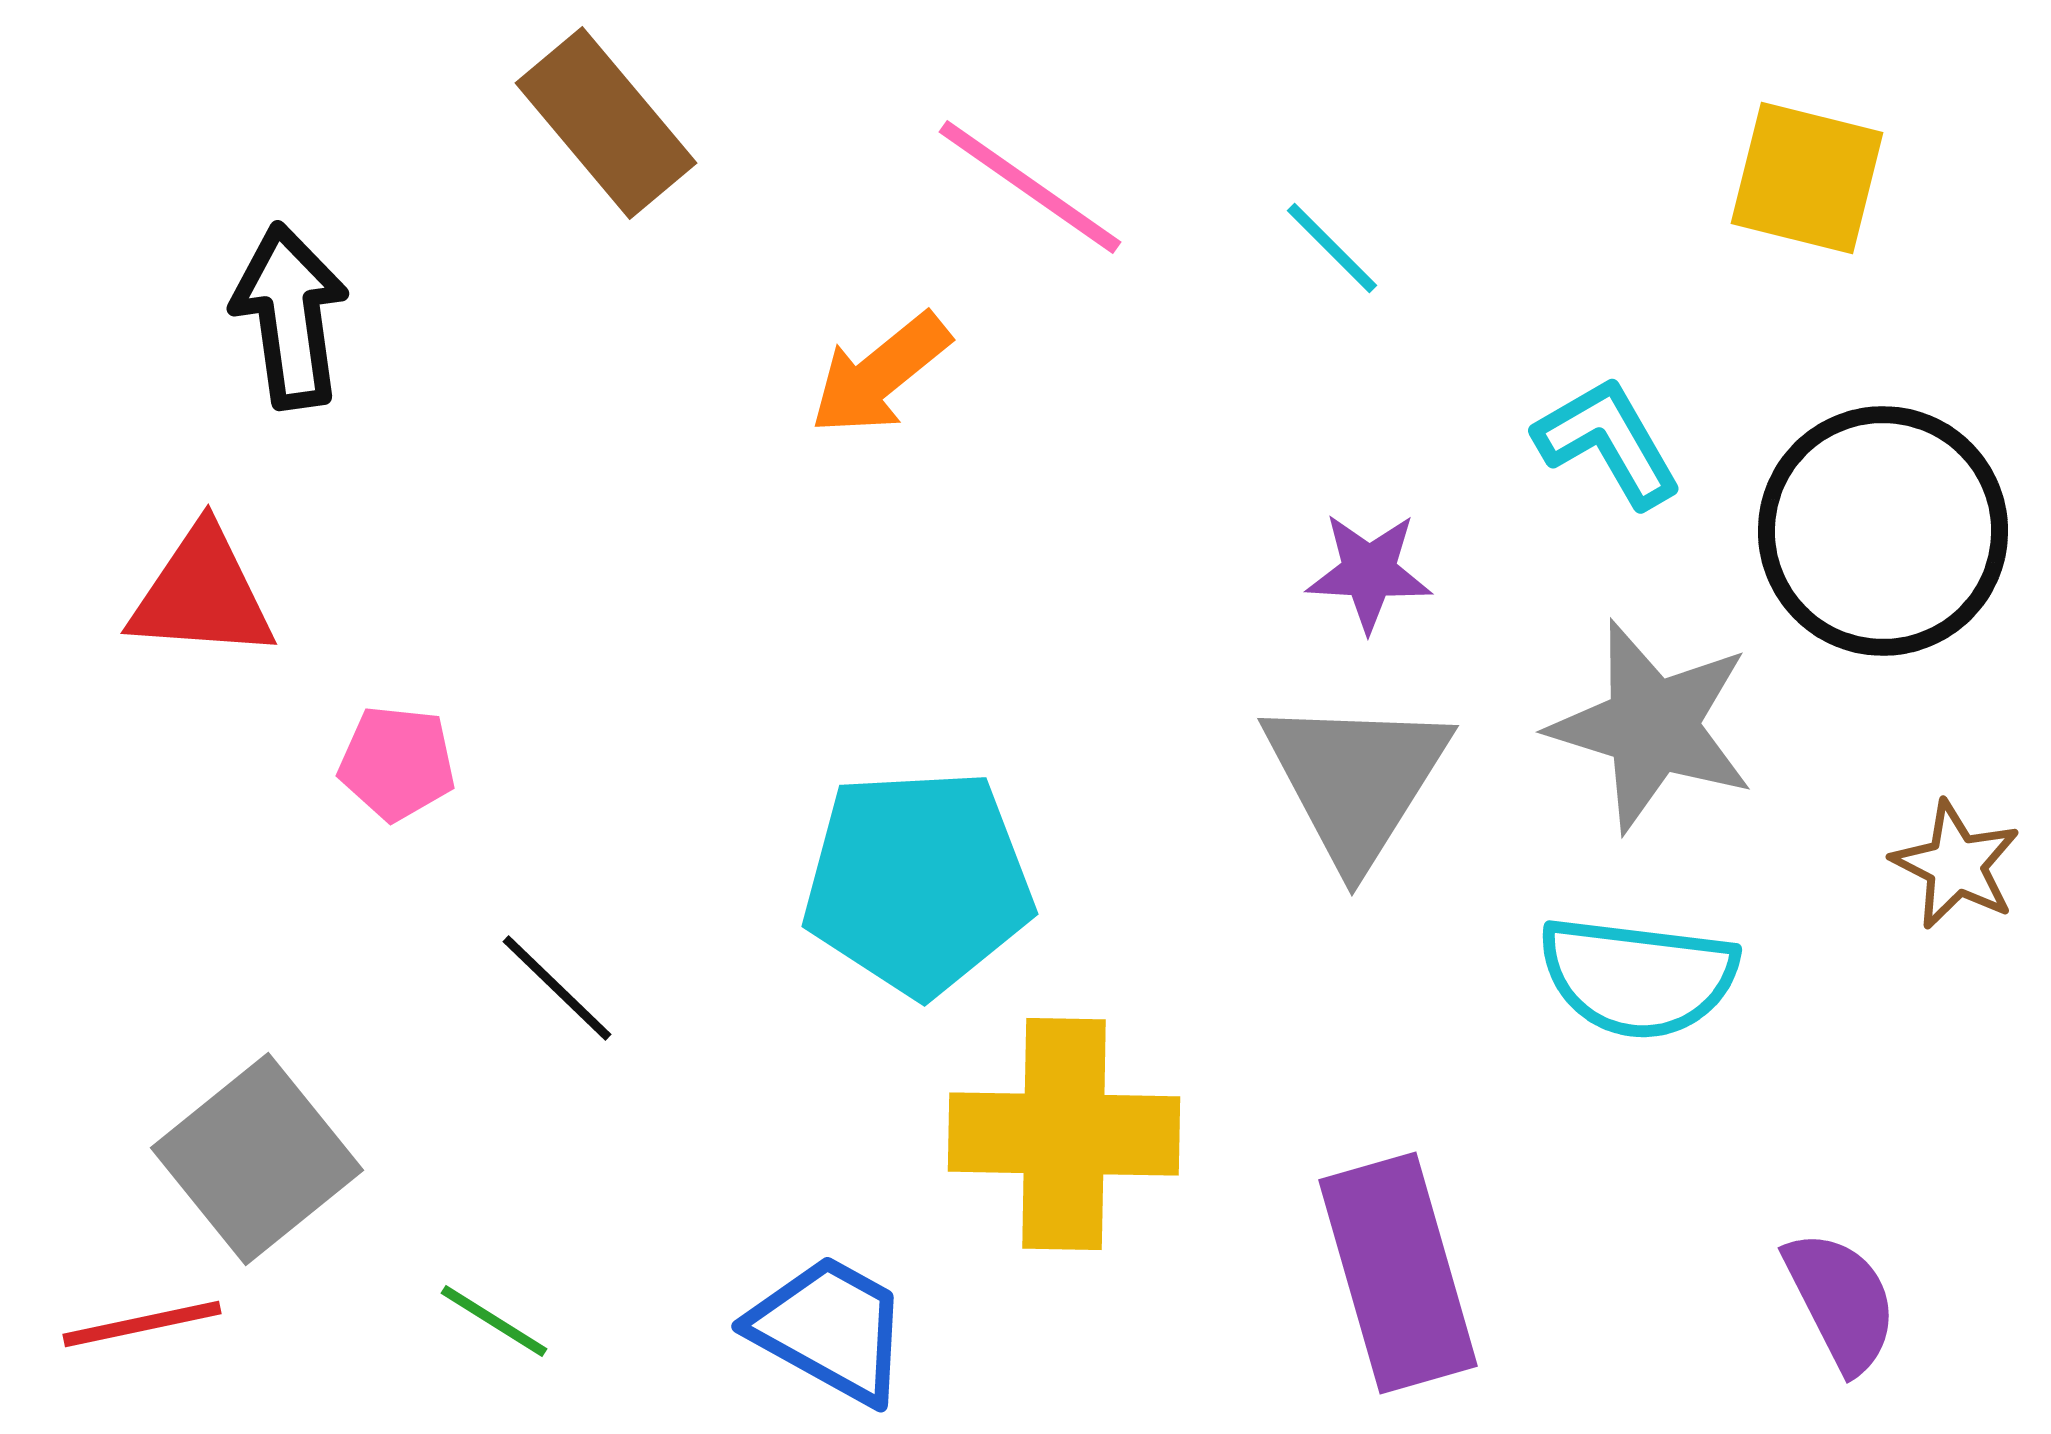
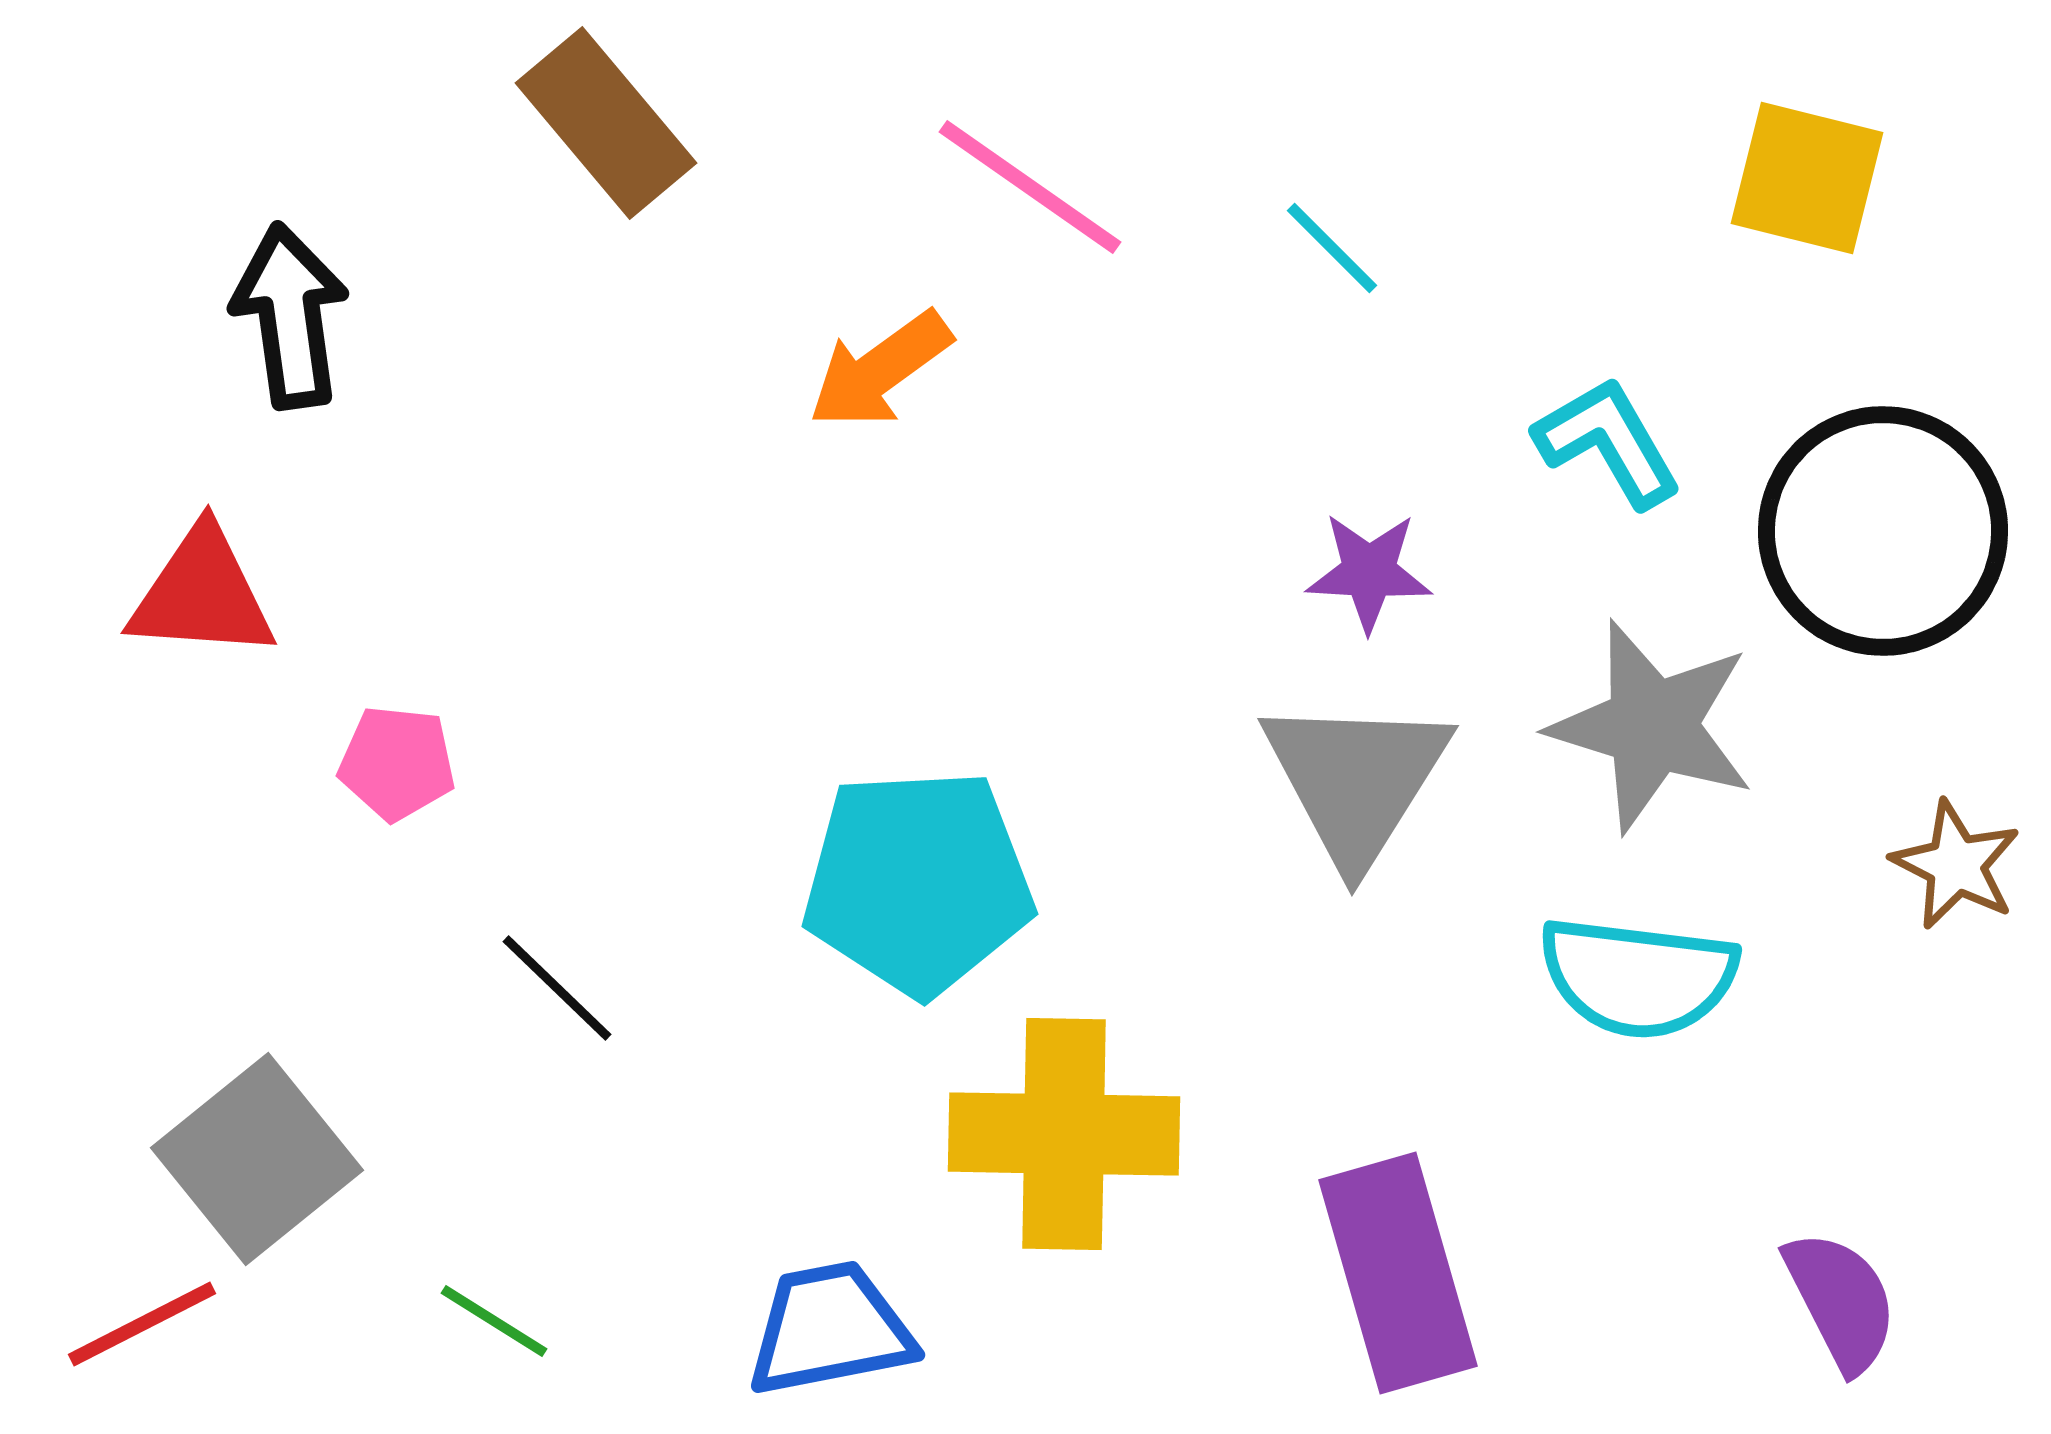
orange arrow: moved 4 px up; rotated 3 degrees clockwise
red line: rotated 15 degrees counterclockwise
blue trapezoid: rotated 40 degrees counterclockwise
